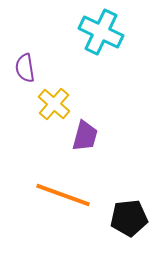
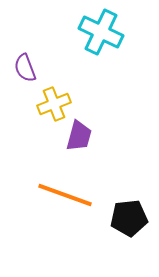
purple semicircle: rotated 12 degrees counterclockwise
yellow cross: rotated 28 degrees clockwise
purple trapezoid: moved 6 px left
orange line: moved 2 px right
